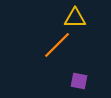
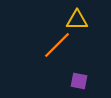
yellow triangle: moved 2 px right, 2 px down
